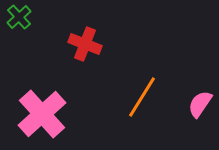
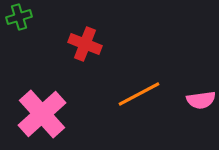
green cross: rotated 25 degrees clockwise
orange line: moved 3 px left, 3 px up; rotated 30 degrees clockwise
pink semicircle: moved 1 px right, 4 px up; rotated 132 degrees counterclockwise
